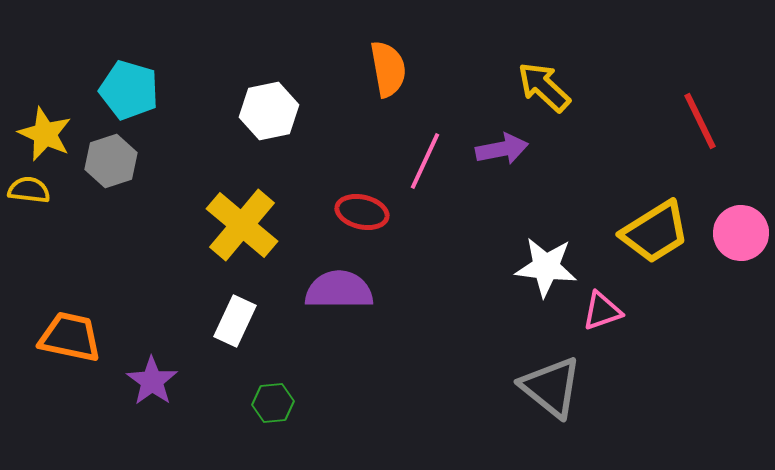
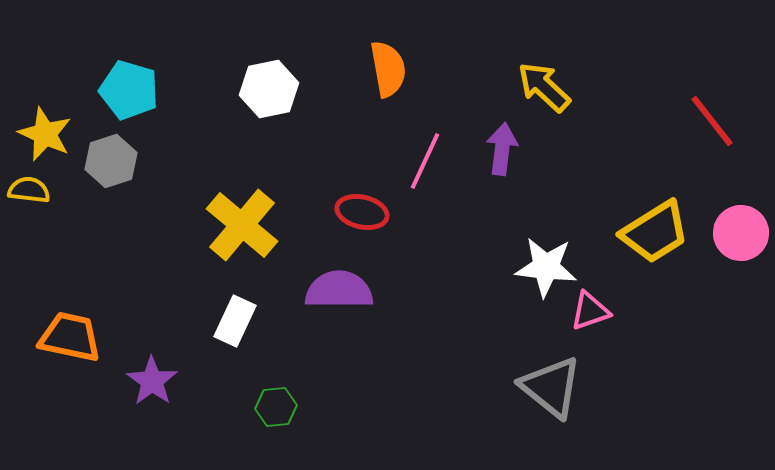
white hexagon: moved 22 px up
red line: moved 12 px right; rotated 12 degrees counterclockwise
purple arrow: rotated 72 degrees counterclockwise
pink triangle: moved 12 px left
green hexagon: moved 3 px right, 4 px down
